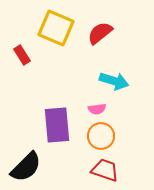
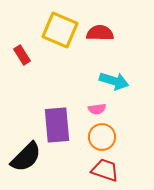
yellow square: moved 4 px right, 2 px down
red semicircle: rotated 40 degrees clockwise
orange circle: moved 1 px right, 1 px down
black semicircle: moved 10 px up
